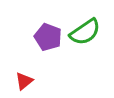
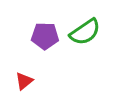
purple pentagon: moved 3 px left, 1 px up; rotated 20 degrees counterclockwise
